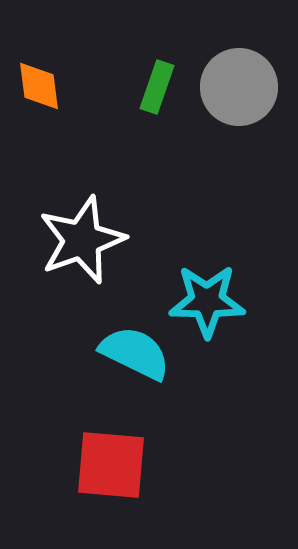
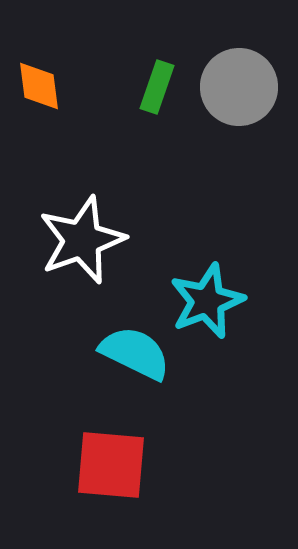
cyan star: rotated 22 degrees counterclockwise
